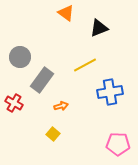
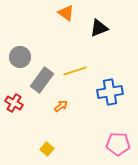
yellow line: moved 10 px left, 6 px down; rotated 10 degrees clockwise
orange arrow: rotated 24 degrees counterclockwise
yellow square: moved 6 px left, 15 px down
